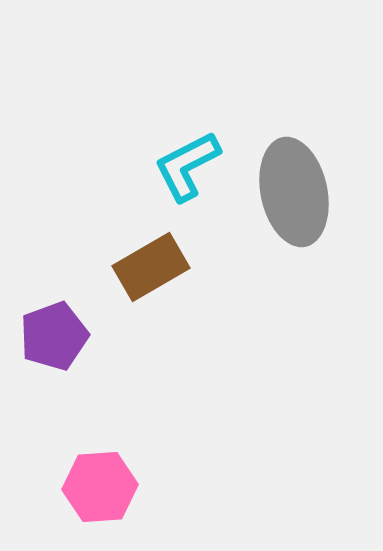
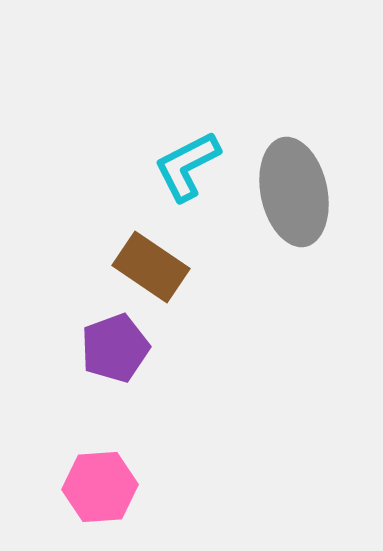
brown rectangle: rotated 64 degrees clockwise
purple pentagon: moved 61 px right, 12 px down
